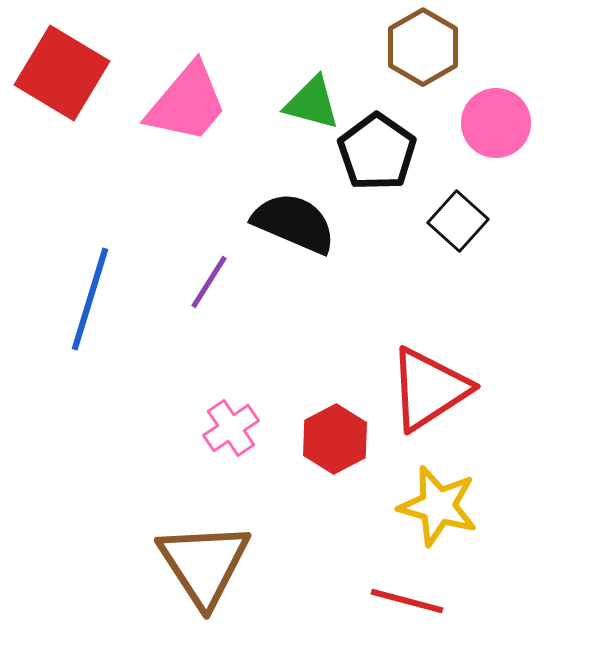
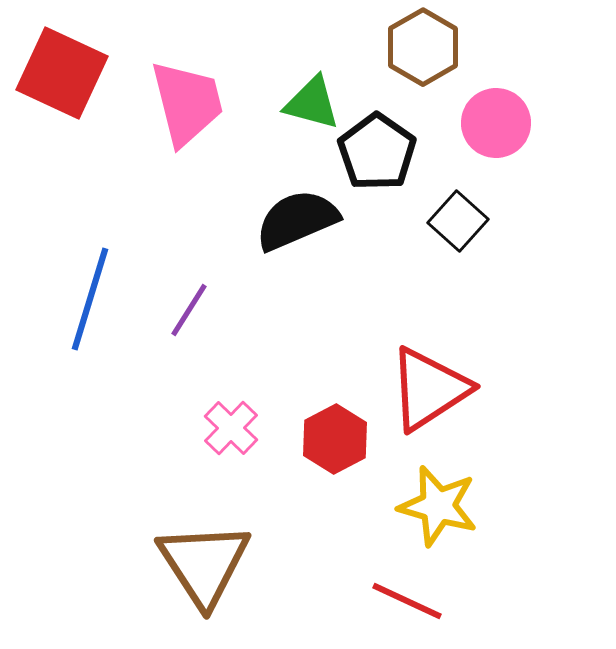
red square: rotated 6 degrees counterclockwise
pink trapezoid: rotated 54 degrees counterclockwise
black semicircle: moved 3 px right, 3 px up; rotated 46 degrees counterclockwise
purple line: moved 20 px left, 28 px down
pink cross: rotated 12 degrees counterclockwise
red line: rotated 10 degrees clockwise
